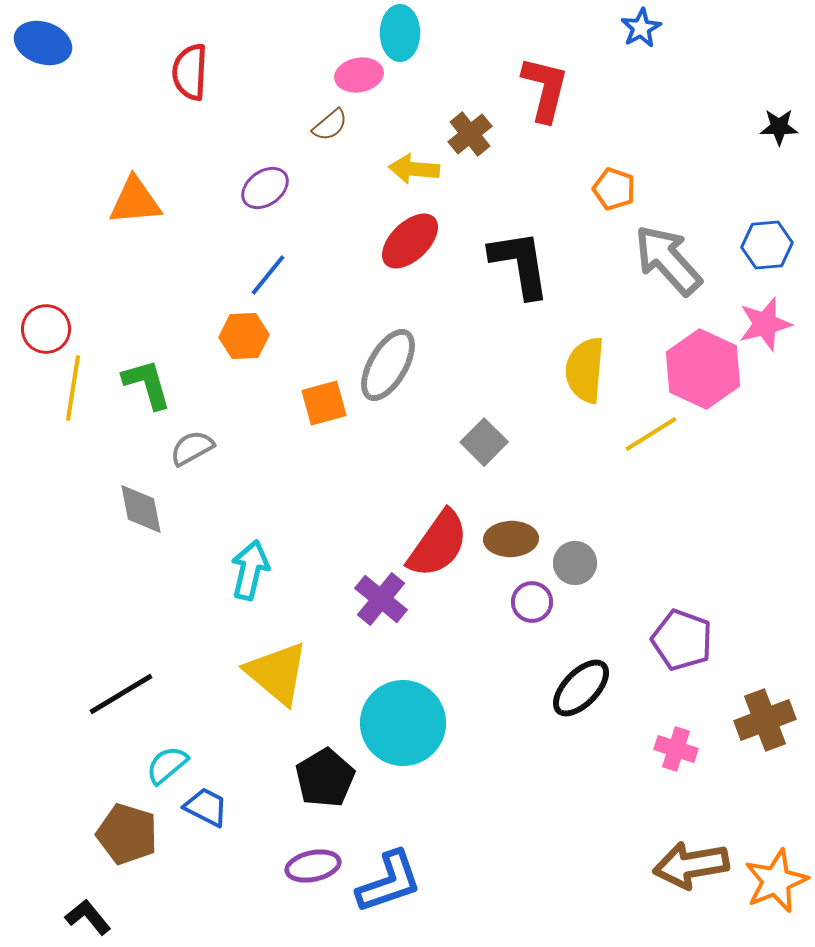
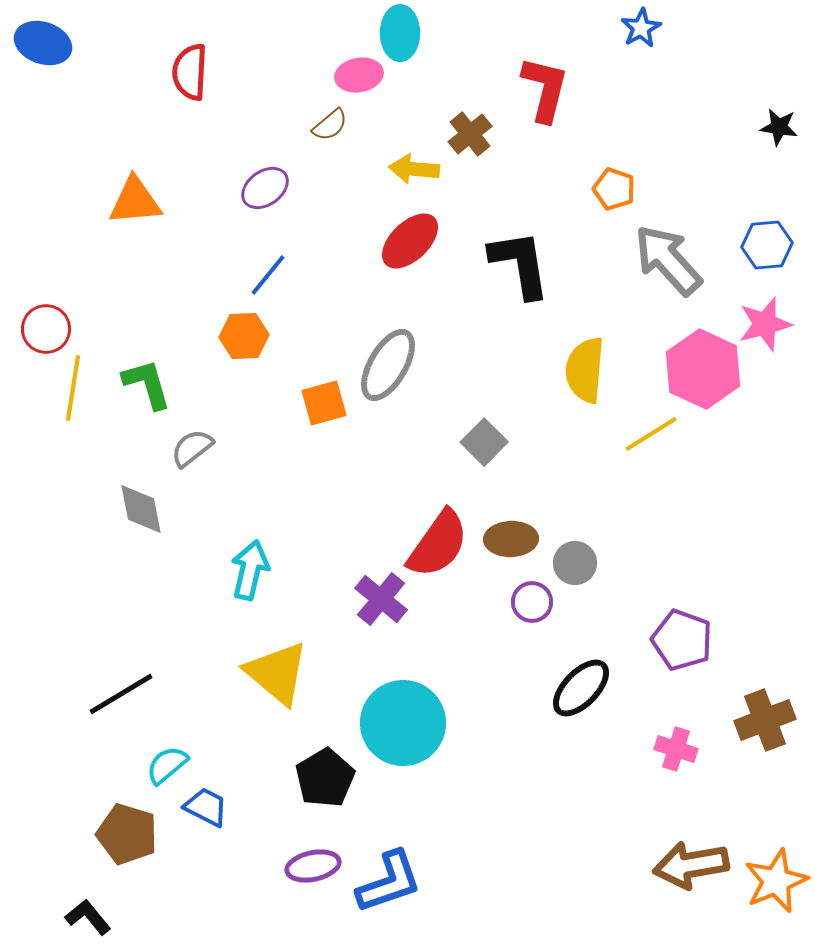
black star at (779, 127): rotated 9 degrees clockwise
gray semicircle at (192, 448): rotated 9 degrees counterclockwise
